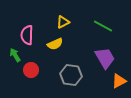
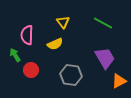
yellow triangle: rotated 40 degrees counterclockwise
green line: moved 3 px up
